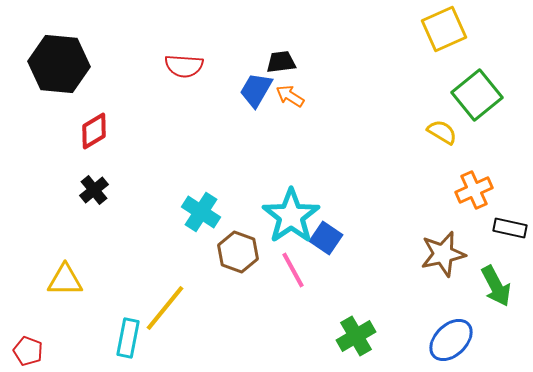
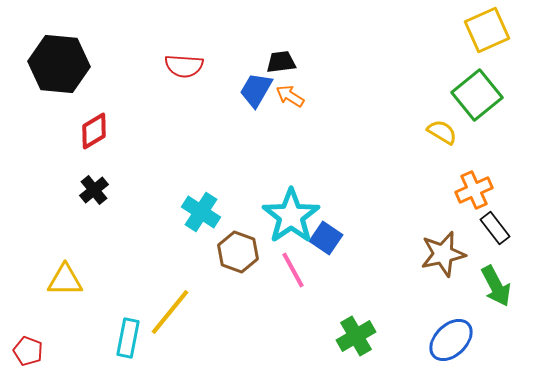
yellow square: moved 43 px right, 1 px down
black rectangle: moved 15 px left; rotated 40 degrees clockwise
yellow line: moved 5 px right, 4 px down
